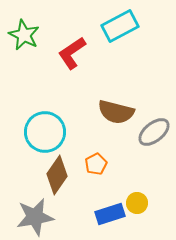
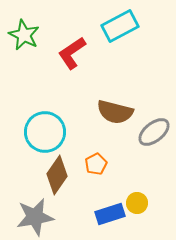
brown semicircle: moved 1 px left
